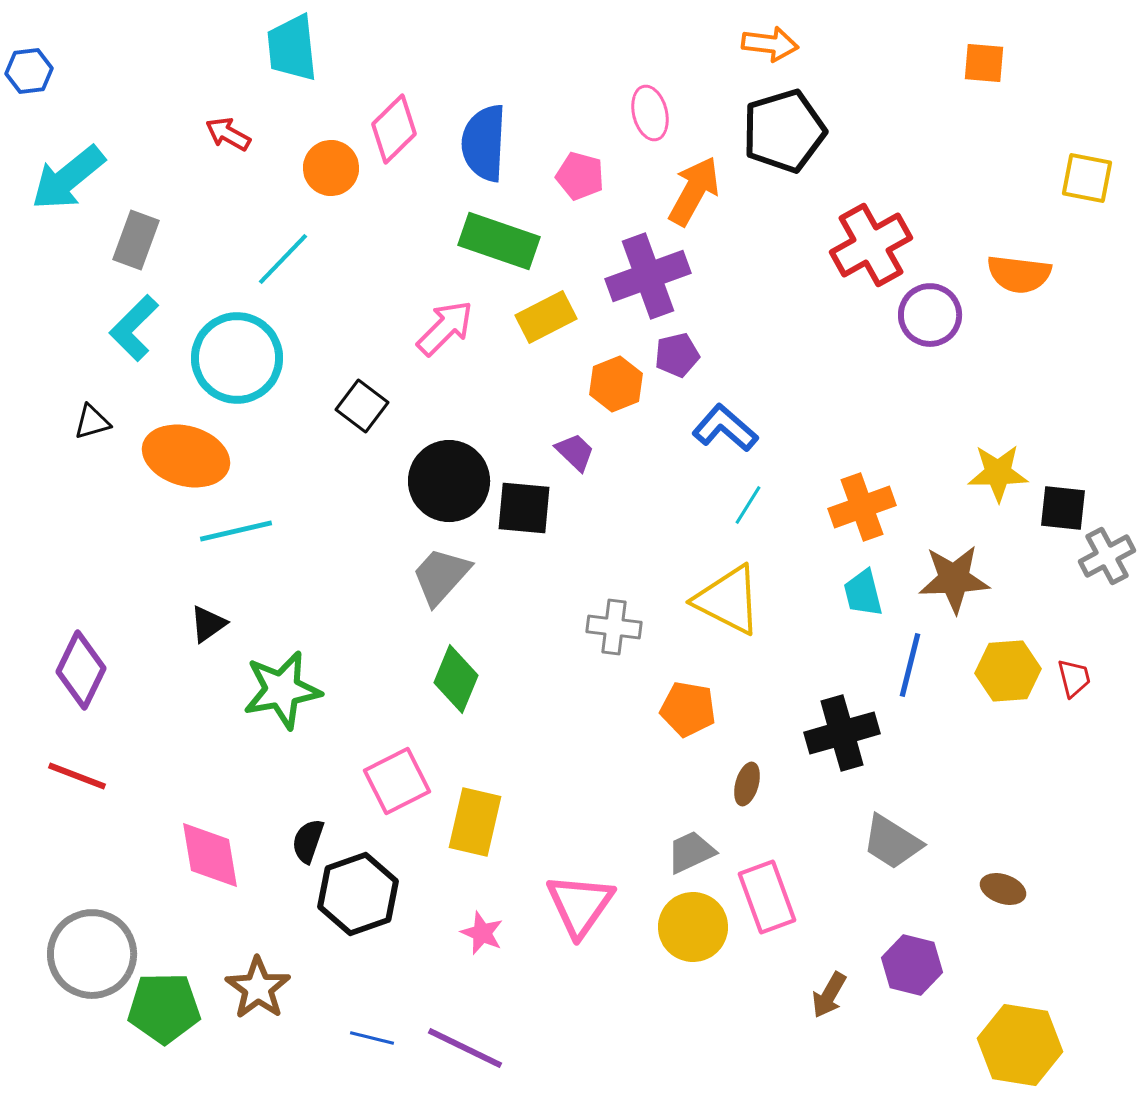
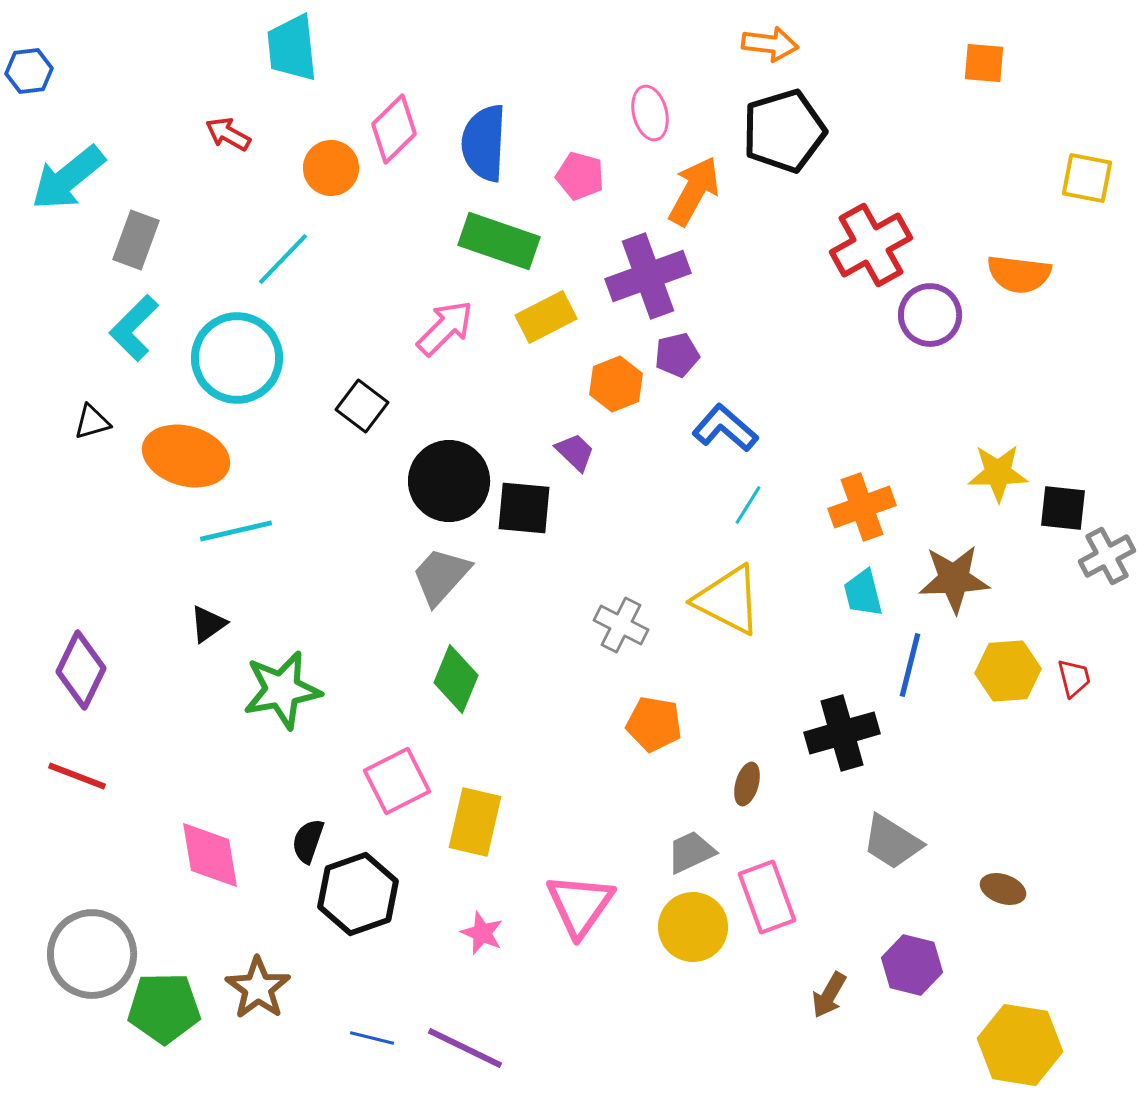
gray cross at (614, 627): moved 7 px right, 2 px up; rotated 20 degrees clockwise
orange pentagon at (688, 709): moved 34 px left, 15 px down
